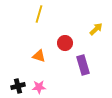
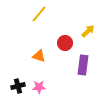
yellow line: rotated 24 degrees clockwise
yellow arrow: moved 8 px left, 2 px down
purple rectangle: rotated 24 degrees clockwise
